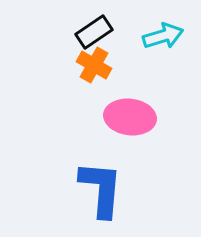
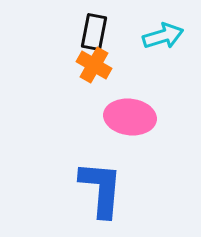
black rectangle: rotated 45 degrees counterclockwise
